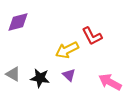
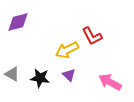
gray triangle: moved 1 px left
